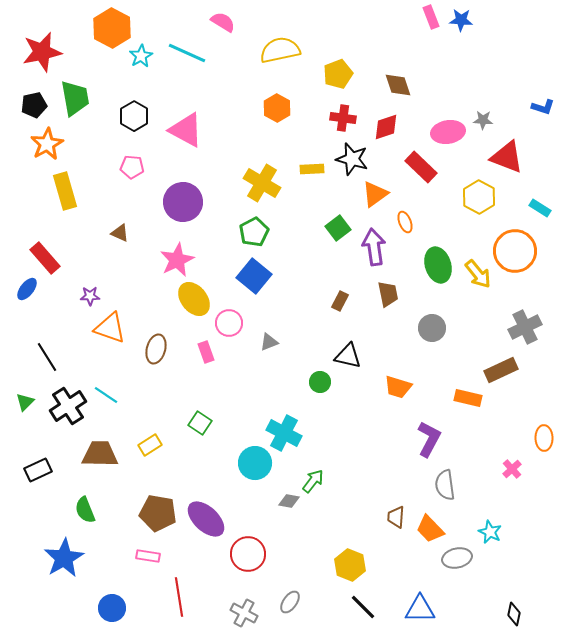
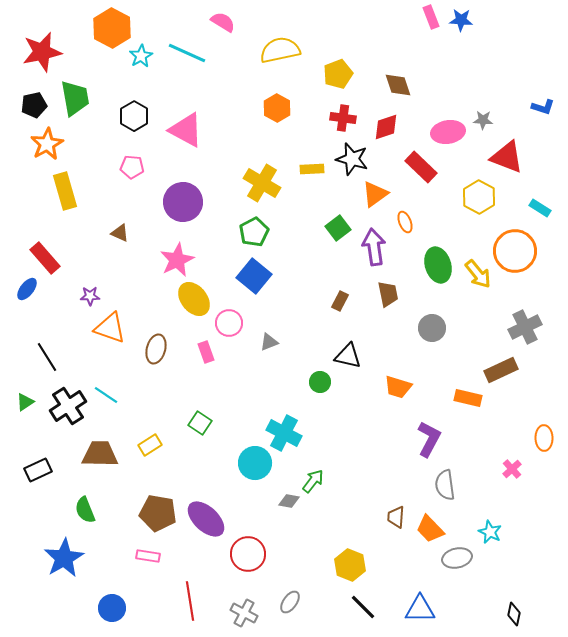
green triangle at (25, 402): rotated 12 degrees clockwise
red line at (179, 597): moved 11 px right, 4 px down
